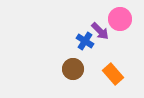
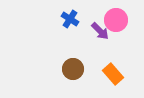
pink circle: moved 4 px left, 1 px down
blue cross: moved 15 px left, 22 px up
